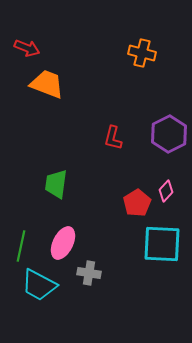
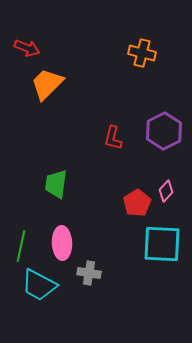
orange trapezoid: rotated 66 degrees counterclockwise
purple hexagon: moved 5 px left, 3 px up
pink ellipse: moved 1 px left; rotated 28 degrees counterclockwise
